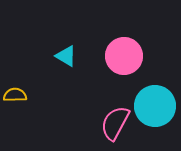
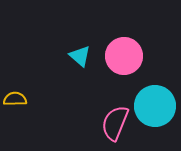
cyan triangle: moved 14 px right; rotated 10 degrees clockwise
yellow semicircle: moved 4 px down
pink semicircle: rotated 6 degrees counterclockwise
